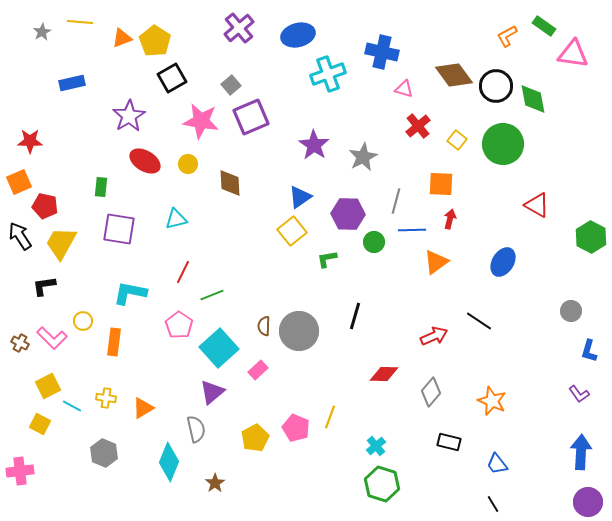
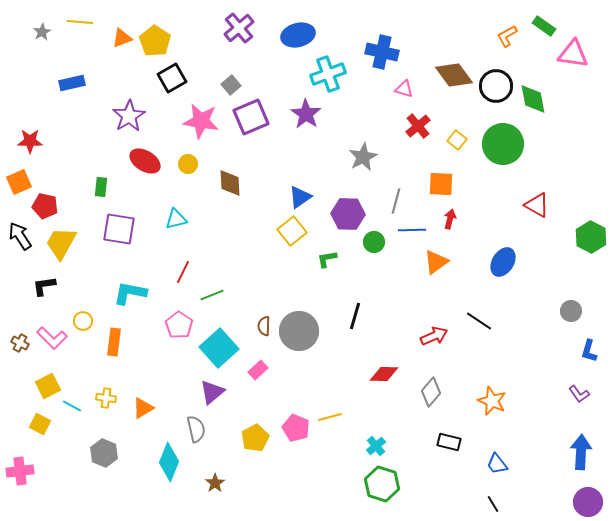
purple star at (314, 145): moved 8 px left, 31 px up
yellow line at (330, 417): rotated 55 degrees clockwise
